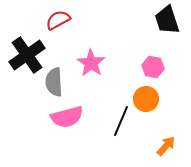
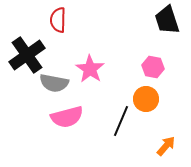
red semicircle: rotated 60 degrees counterclockwise
pink star: moved 1 px left, 6 px down
gray semicircle: moved 1 px down; rotated 76 degrees counterclockwise
